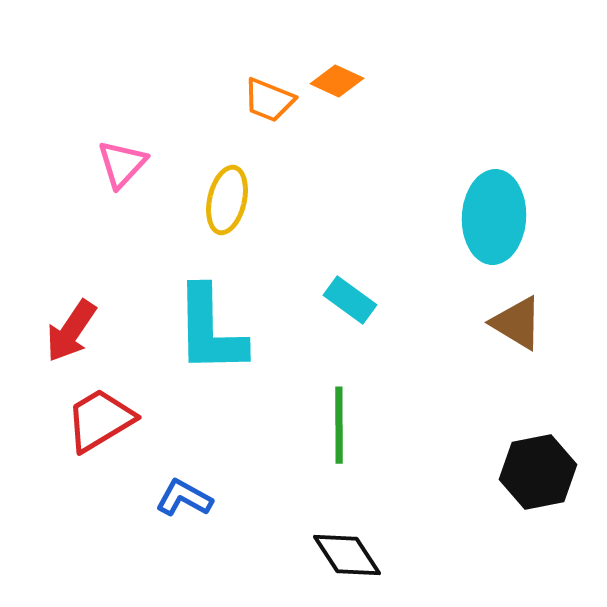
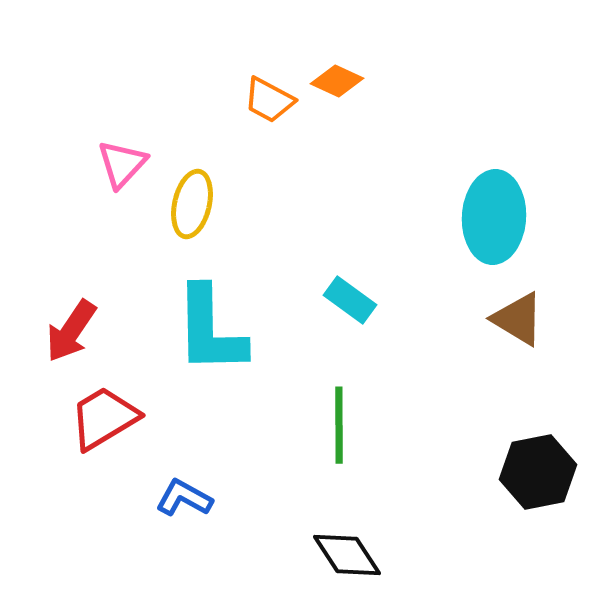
orange trapezoid: rotated 6 degrees clockwise
yellow ellipse: moved 35 px left, 4 px down
brown triangle: moved 1 px right, 4 px up
red trapezoid: moved 4 px right, 2 px up
